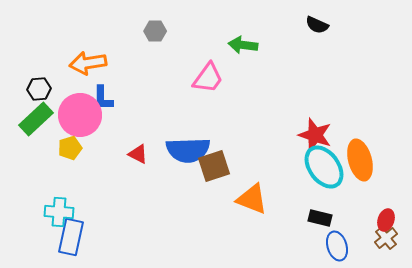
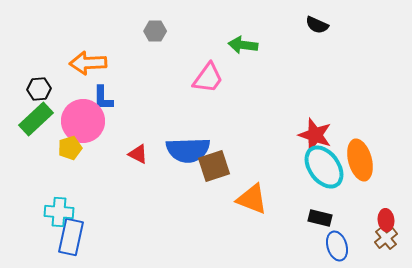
orange arrow: rotated 6 degrees clockwise
pink circle: moved 3 px right, 6 px down
red ellipse: rotated 25 degrees counterclockwise
